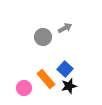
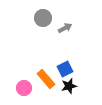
gray circle: moved 19 px up
blue square: rotated 21 degrees clockwise
